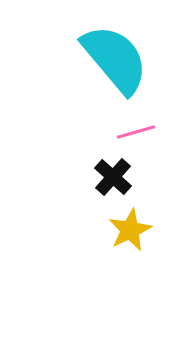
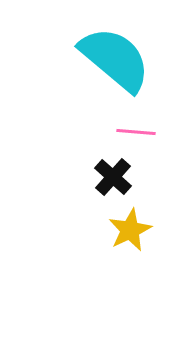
cyan semicircle: rotated 10 degrees counterclockwise
pink line: rotated 21 degrees clockwise
